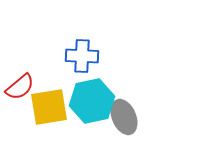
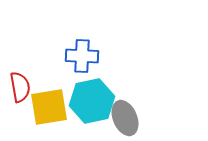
red semicircle: rotated 60 degrees counterclockwise
gray ellipse: moved 1 px right, 1 px down
